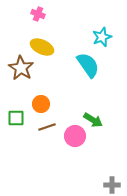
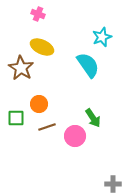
orange circle: moved 2 px left
green arrow: moved 2 px up; rotated 24 degrees clockwise
gray cross: moved 1 px right, 1 px up
